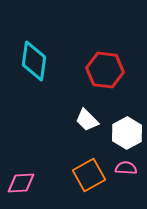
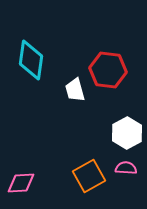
cyan diamond: moved 3 px left, 1 px up
red hexagon: moved 3 px right
white trapezoid: moved 12 px left, 30 px up; rotated 30 degrees clockwise
orange square: moved 1 px down
